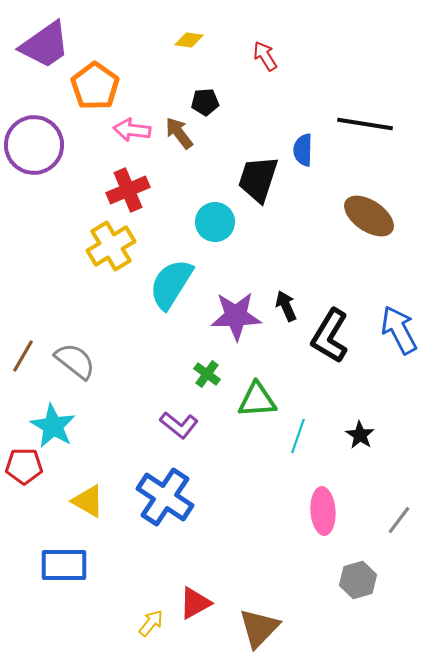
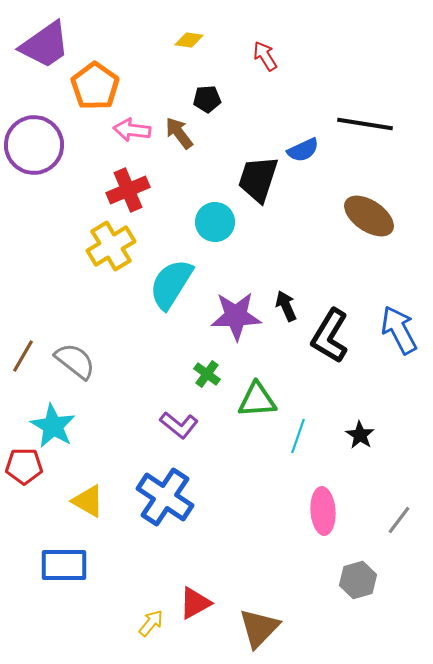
black pentagon: moved 2 px right, 3 px up
blue semicircle: rotated 116 degrees counterclockwise
